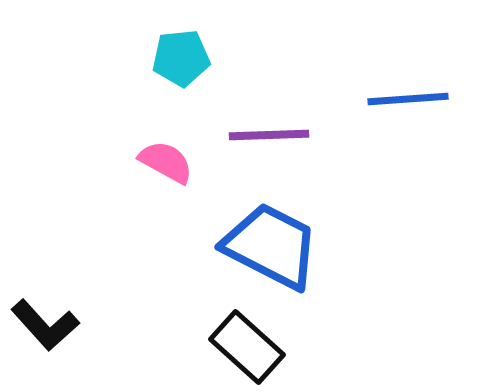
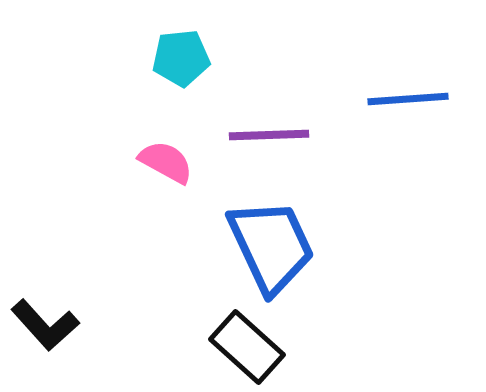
blue trapezoid: rotated 38 degrees clockwise
